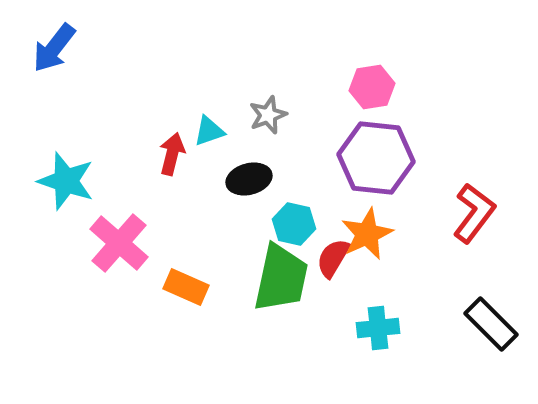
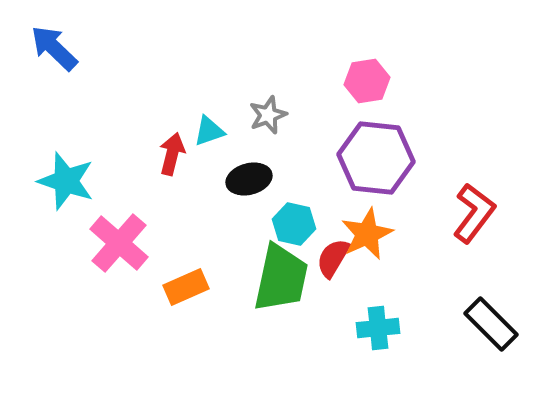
blue arrow: rotated 96 degrees clockwise
pink hexagon: moved 5 px left, 6 px up
orange rectangle: rotated 48 degrees counterclockwise
